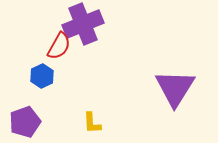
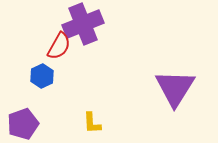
purple pentagon: moved 2 px left, 2 px down
